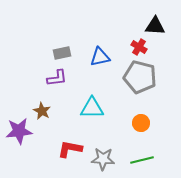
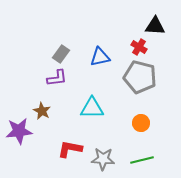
gray rectangle: moved 1 px left, 1 px down; rotated 42 degrees counterclockwise
